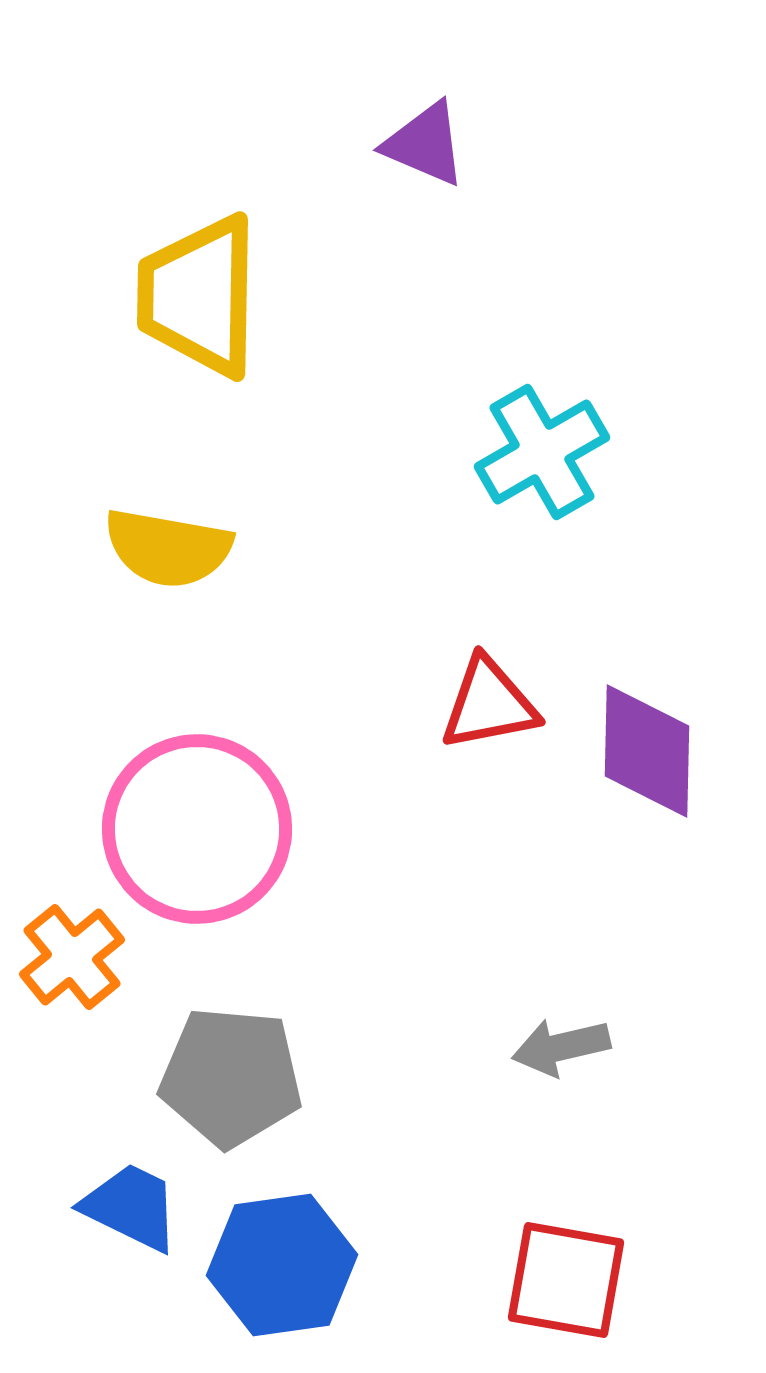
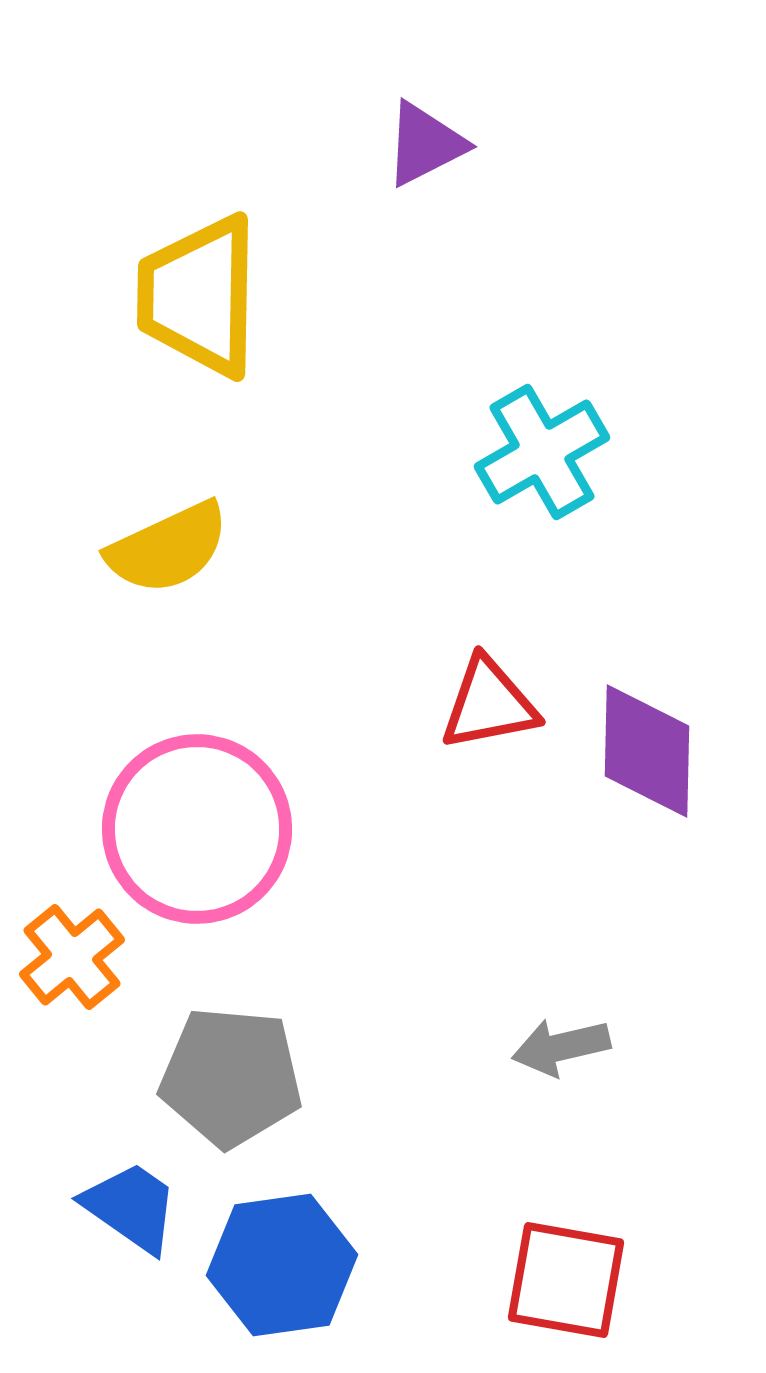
purple triangle: rotated 50 degrees counterclockwise
yellow semicircle: rotated 35 degrees counterclockwise
blue trapezoid: rotated 9 degrees clockwise
